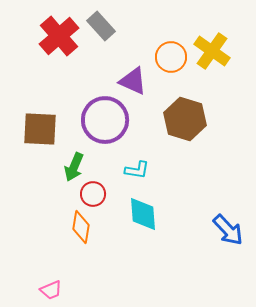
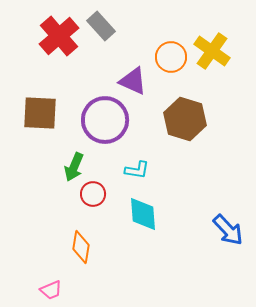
brown square: moved 16 px up
orange diamond: moved 20 px down
